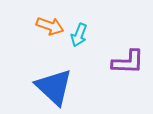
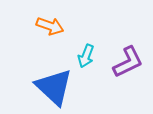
cyan arrow: moved 7 px right, 21 px down
purple L-shape: rotated 28 degrees counterclockwise
